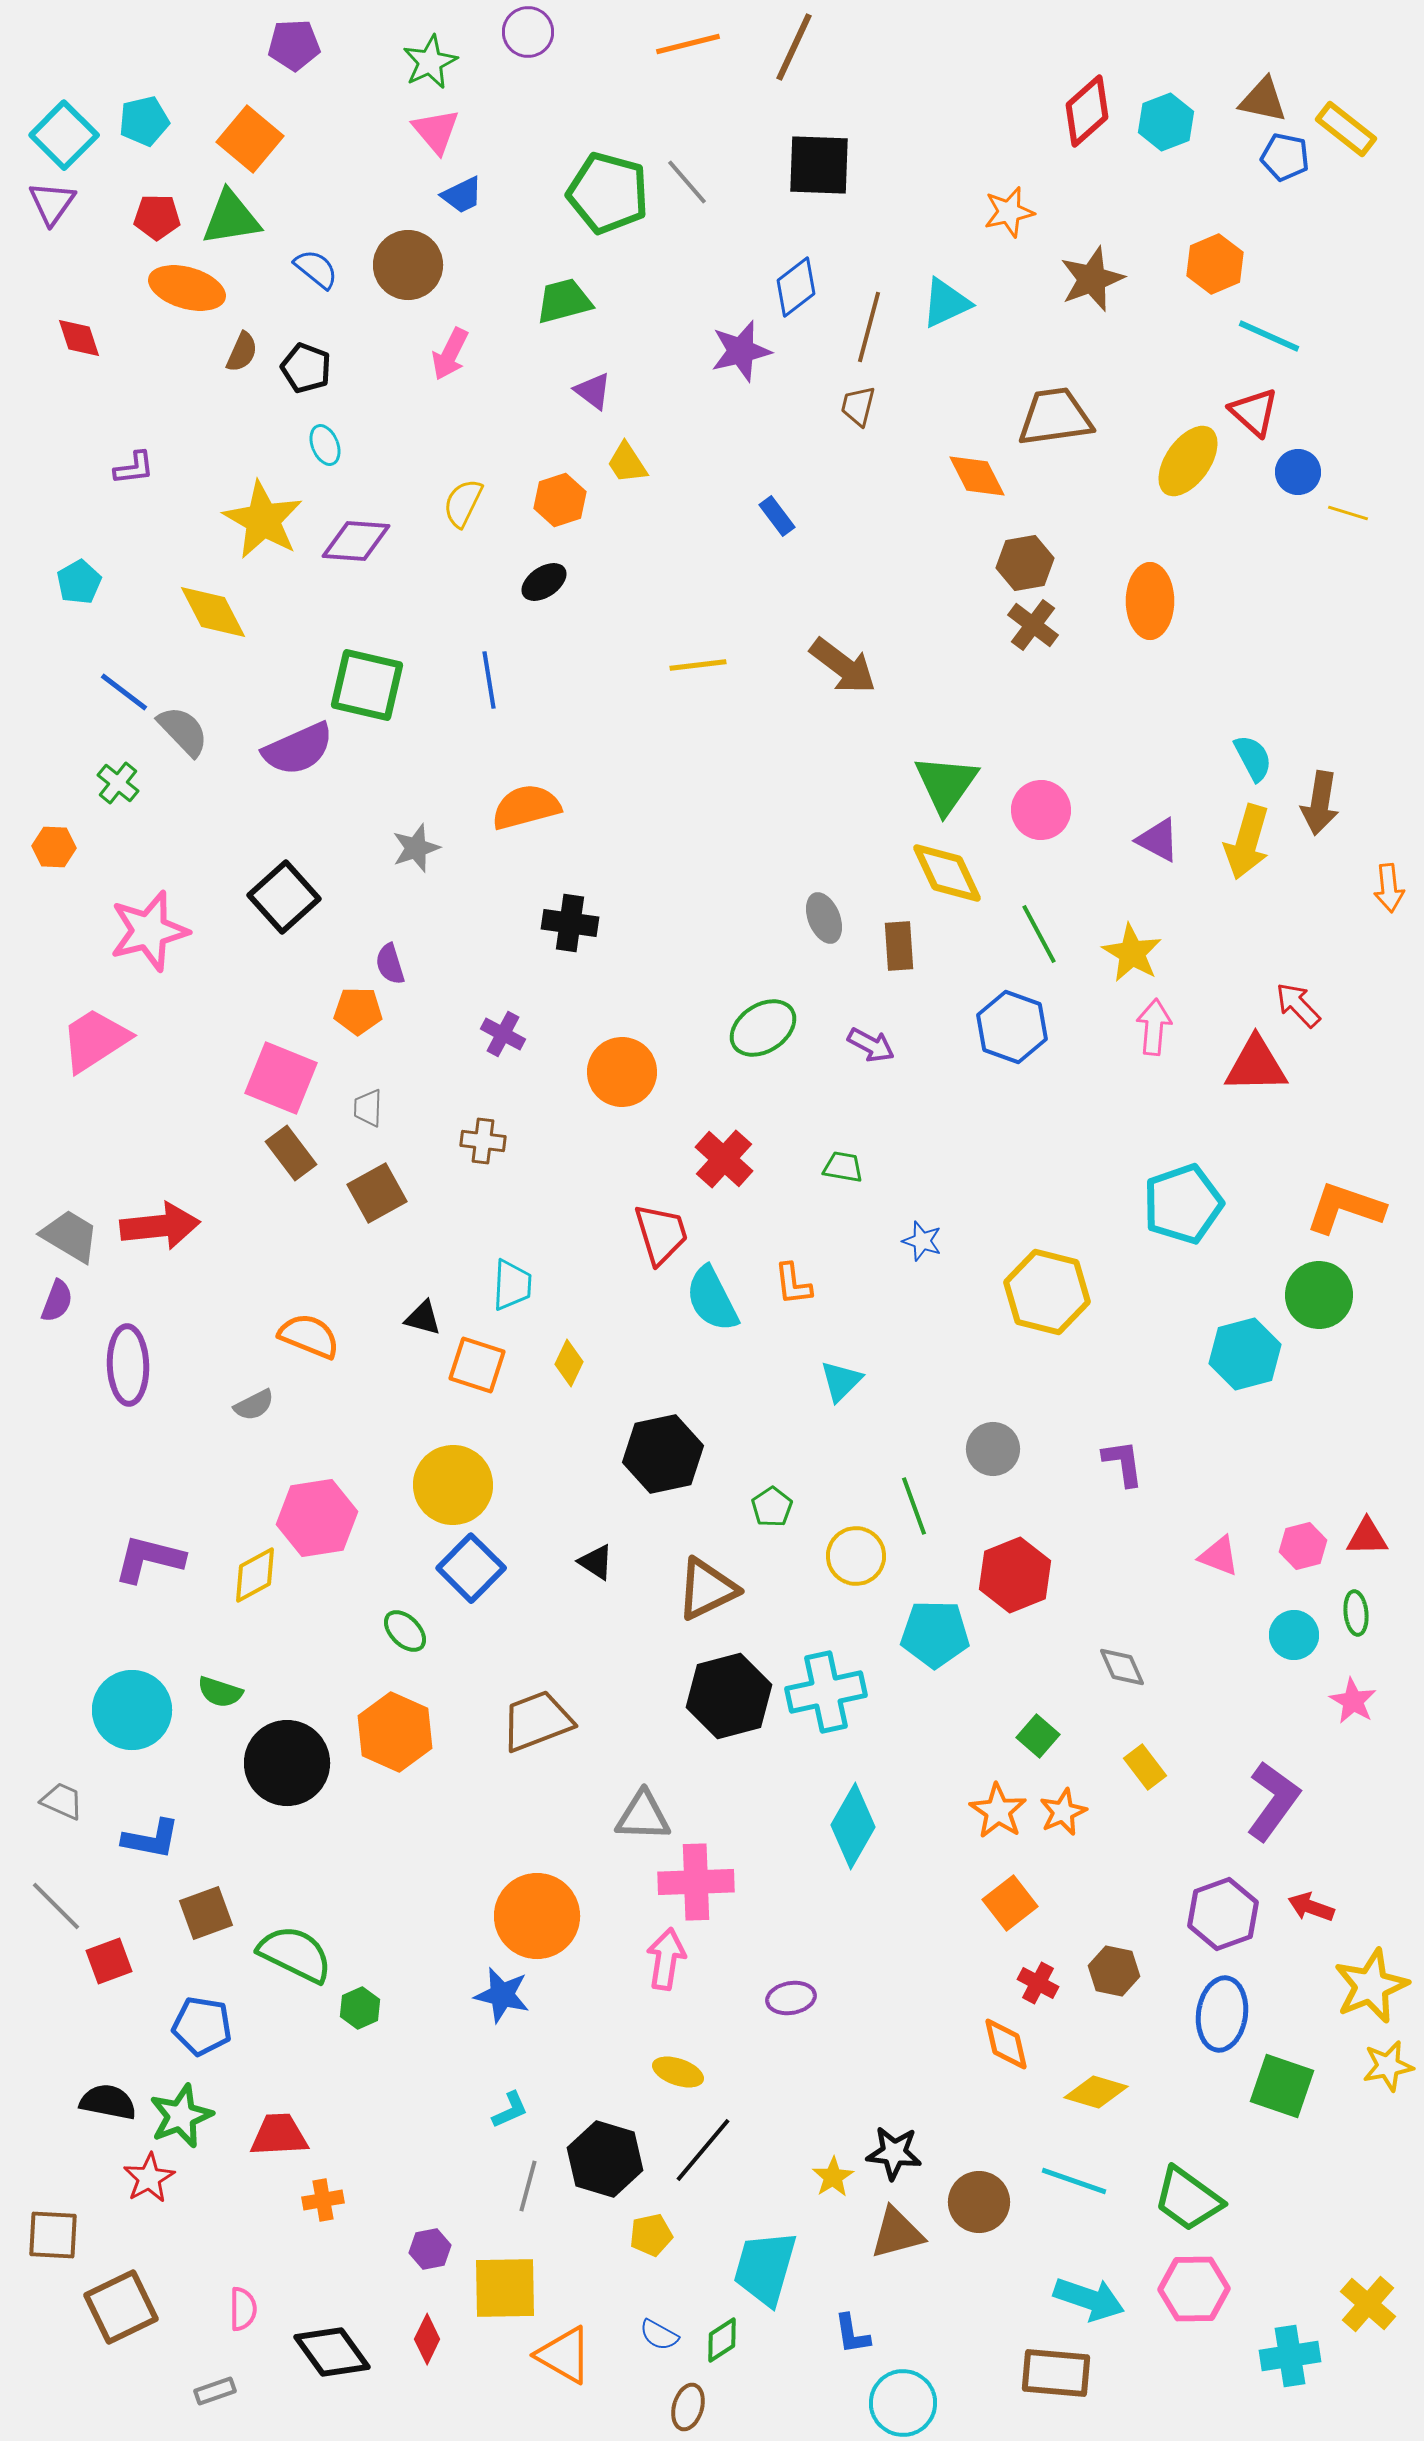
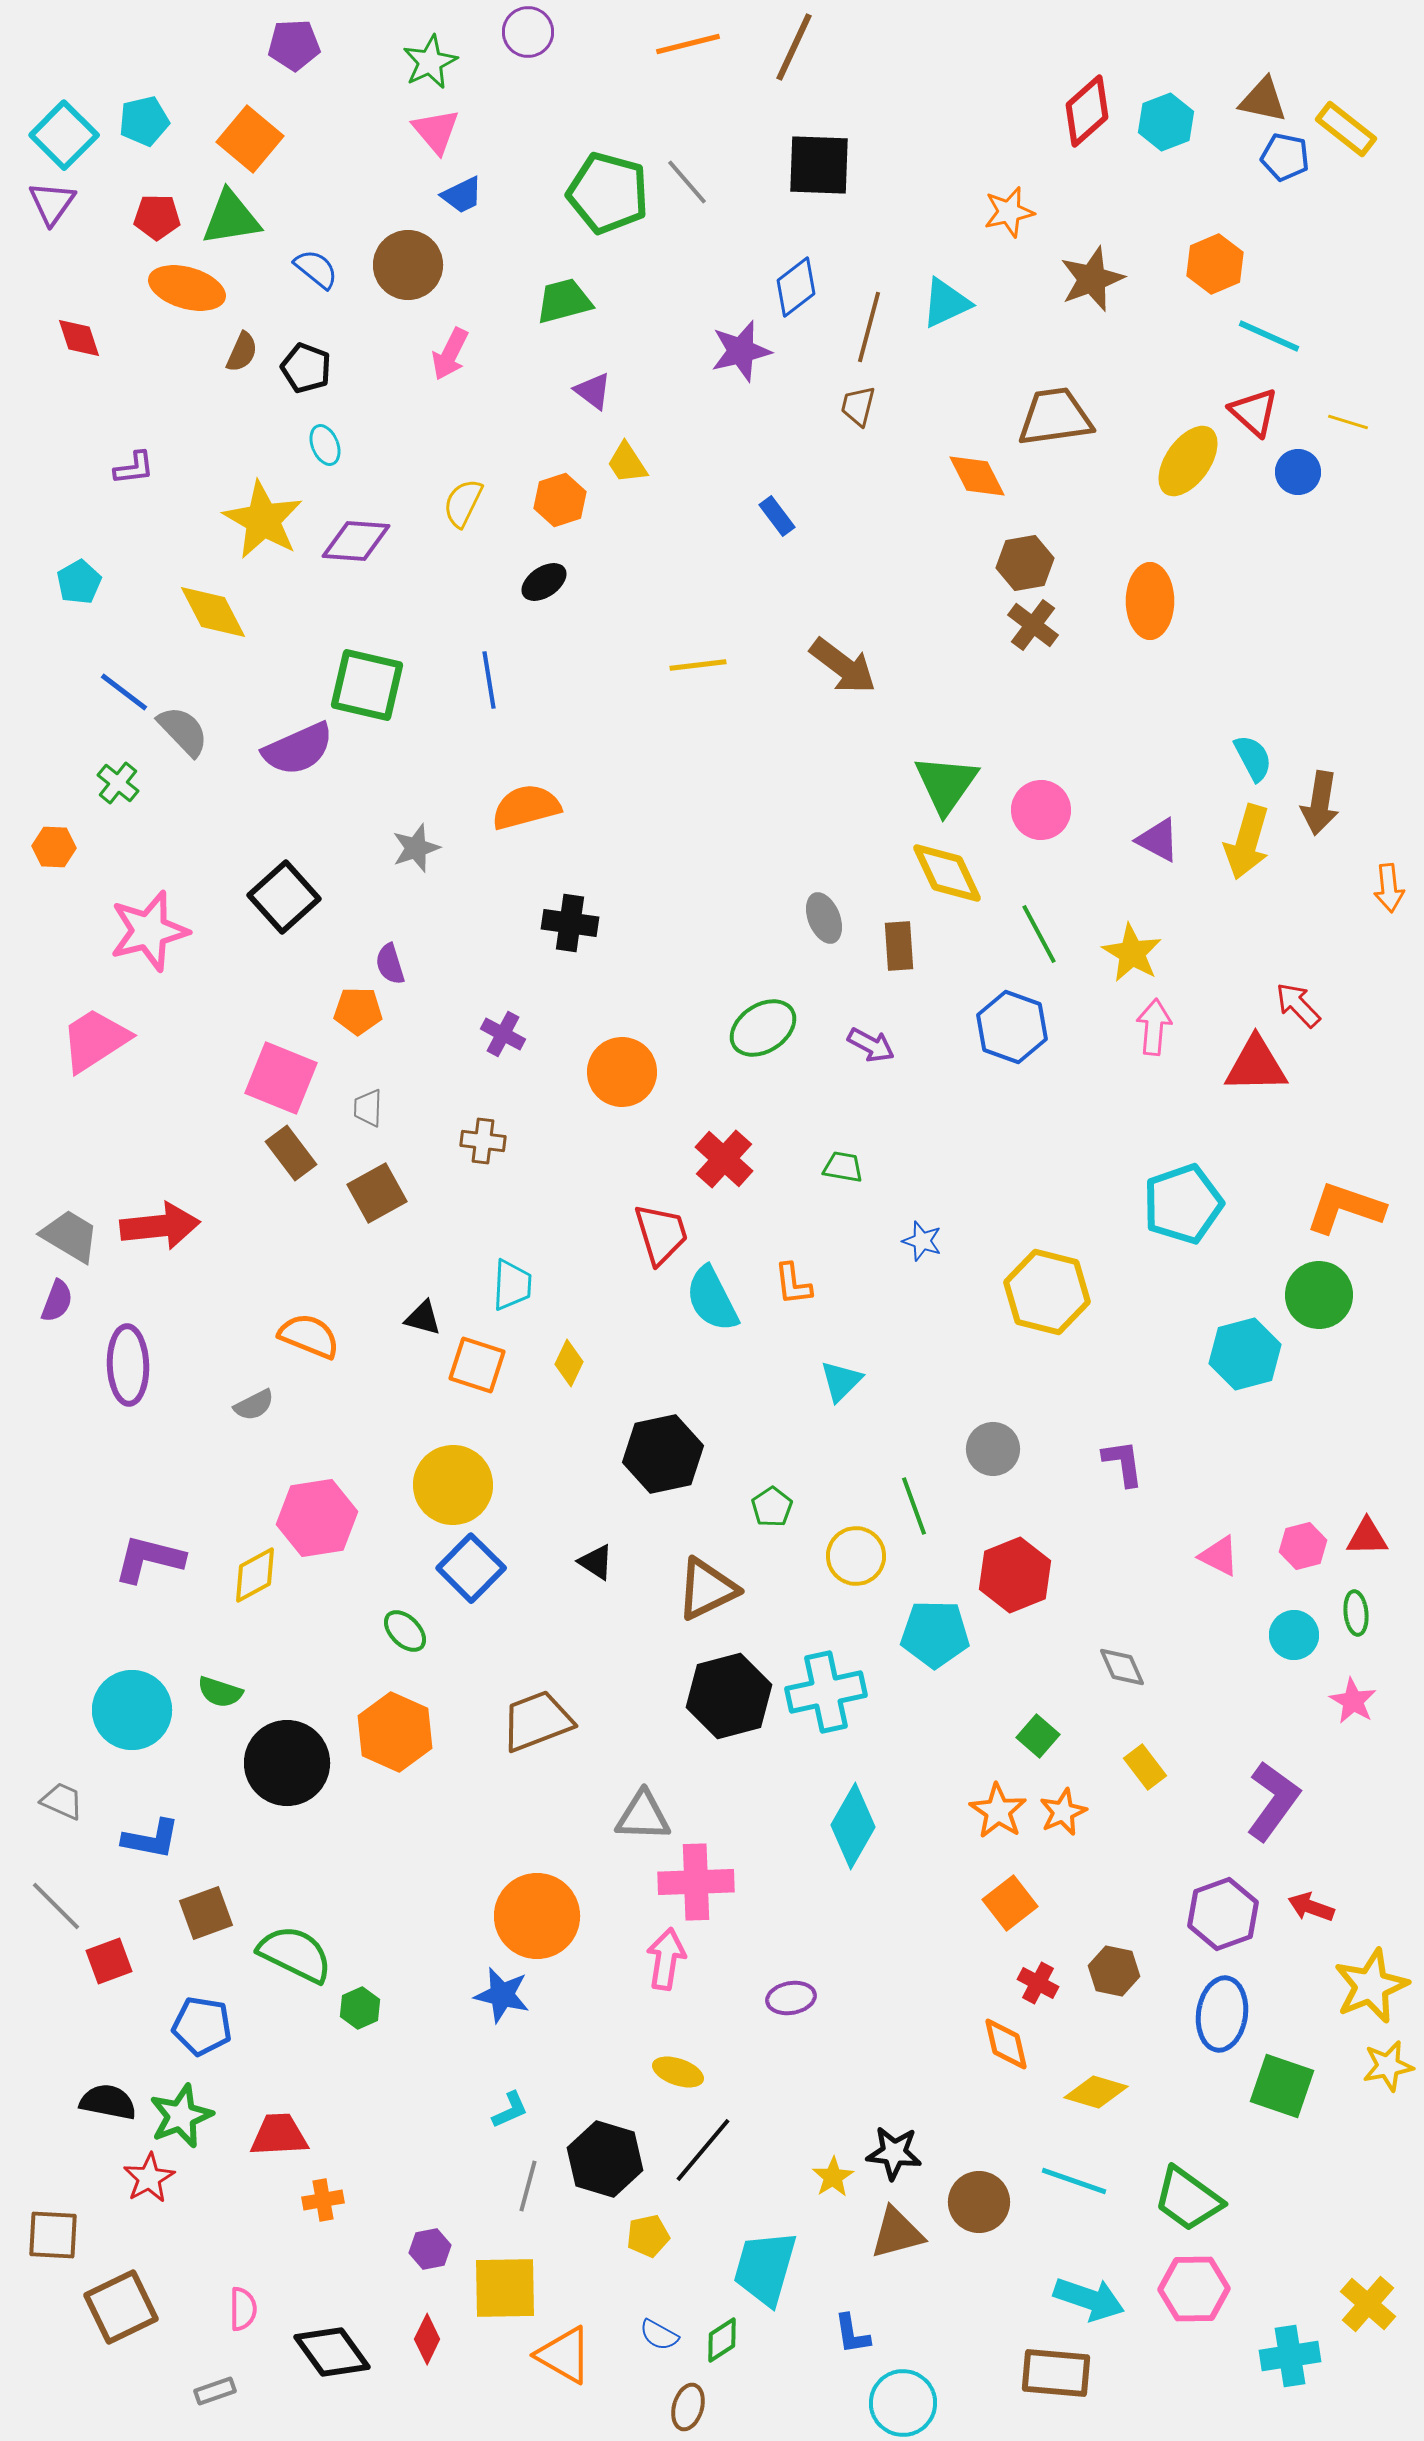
yellow line at (1348, 513): moved 91 px up
pink triangle at (1219, 1556): rotated 6 degrees clockwise
yellow pentagon at (651, 2235): moved 3 px left, 1 px down
